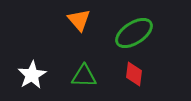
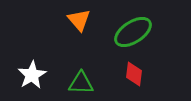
green ellipse: moved 1 px left, 1 px up
green triangle: moved 3 px left, 7 px down
